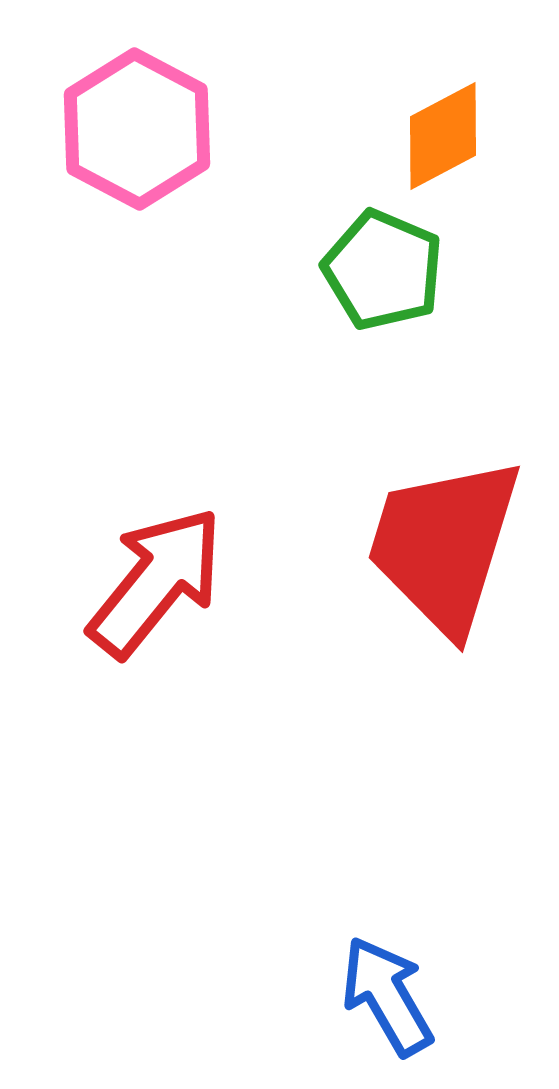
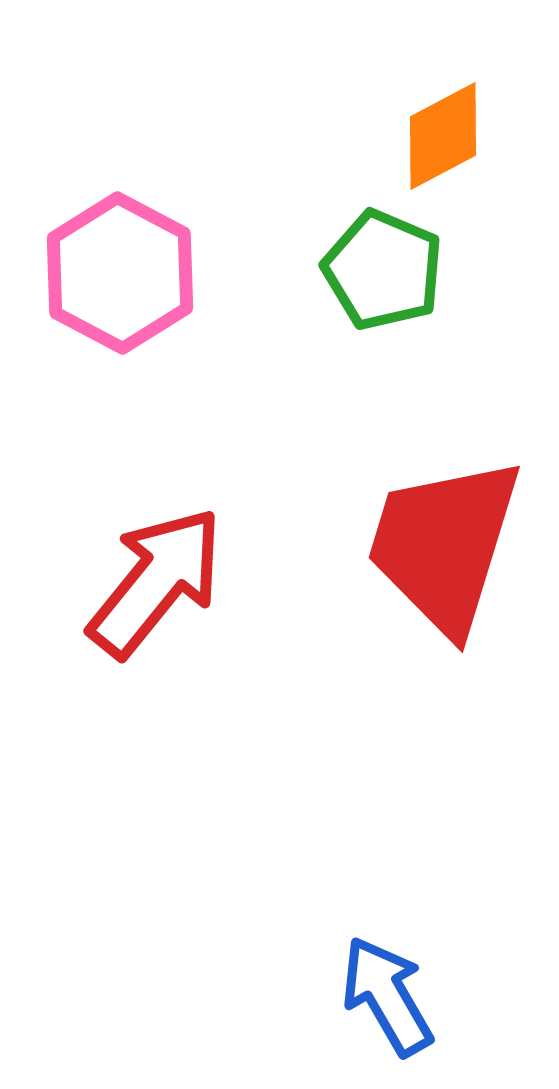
pink hexagon: moved 17 px left, 144 px down
